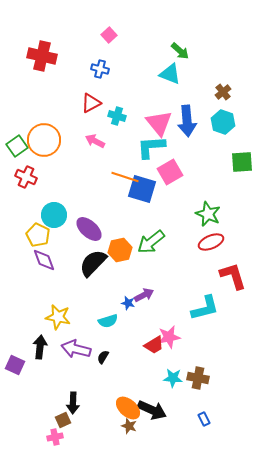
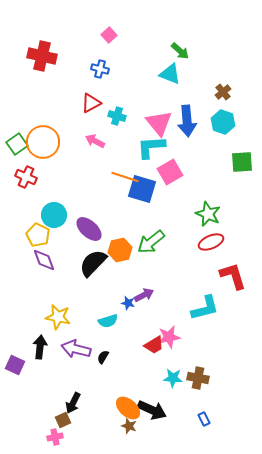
orange circle at (44, 140): moved 1 px left, 2 px down
green square at (17, 146): moved 2 px up
black arrow at (73, 403): rotated 25 degrees clockwise
